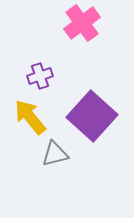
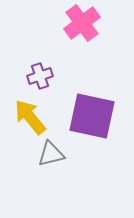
purple square: rotated 30 degrees counterclockwise
gray triangle: moved 4 px left
